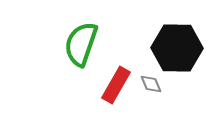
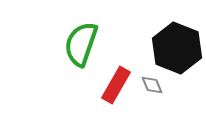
black hexagon: rotated 21 degrees clockwise
gray diamond: moved 1 px right, 1 px down
